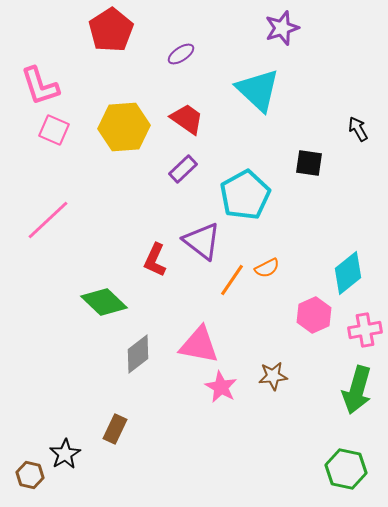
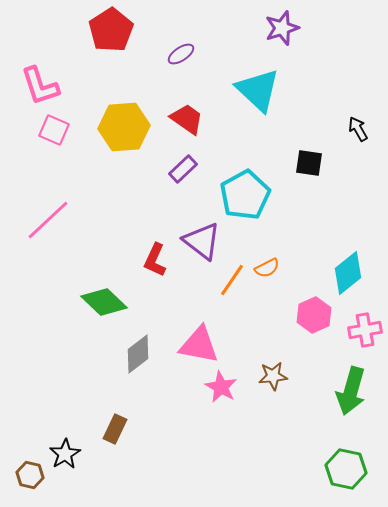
green arrow: moved 6 px left, 1 px down
